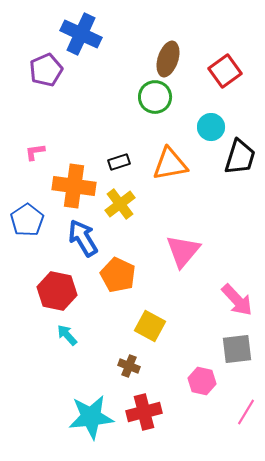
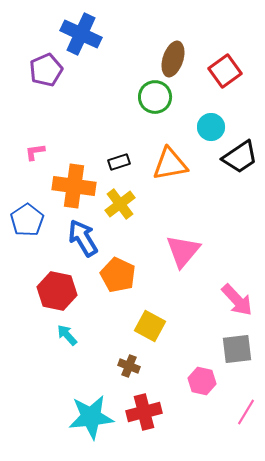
brown ellipse: moved 5 px right
black trapezoid: rotated 39 degrees clockwise
